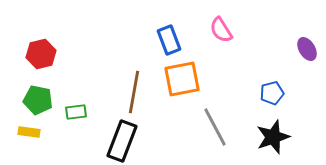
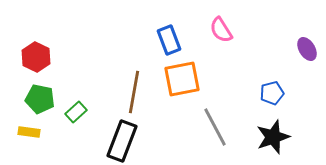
red hexagon: moved 5 px left, 3 px down; rotated 20 degrees counterclockwise
green pentagon: moved 2 px right, 1 px up
green rectangle: rotated 35 degrees counterclockwise
